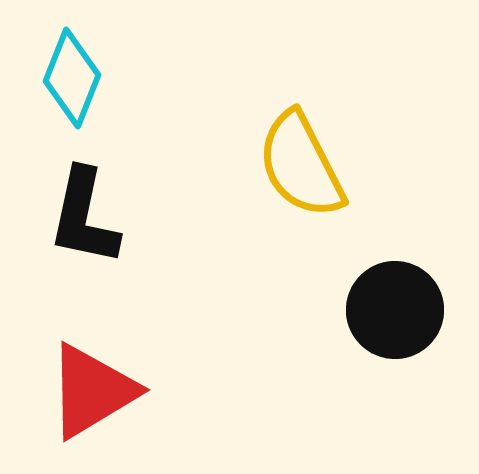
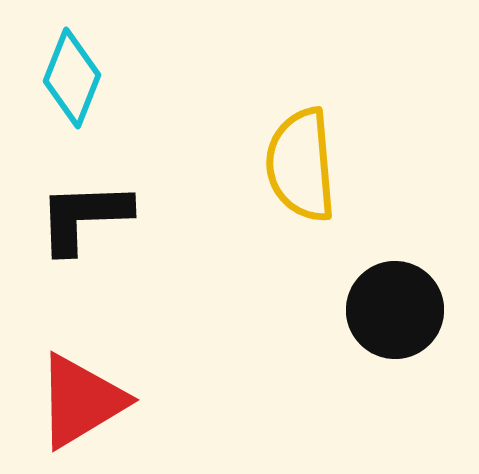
yellow semicircle: rotated 22 degrees clockwise
black L-shape: rotated 76 degrees clockwise
red triangle: moved 11 px left, 10 px down
